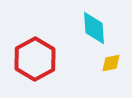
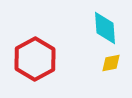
cyan diamond: moved 11 px right
